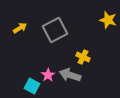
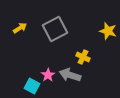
yellow star: moved 11 px down
gray square: moved 1 px up
